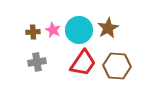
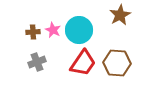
brown star: moved 12 px right, 13 px up
gray cross: rotated 12 degrees counterclockwise
brown hexagon: moved 3 px up
